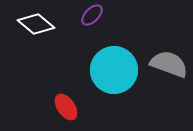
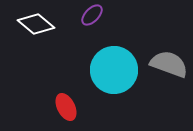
red ellipse: rotated 8 degrees clockwise
